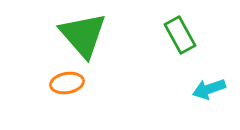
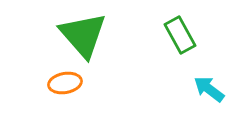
orange ellipse: moved 2 px left
cyan arrow: rotated 56 degrees clockwise
